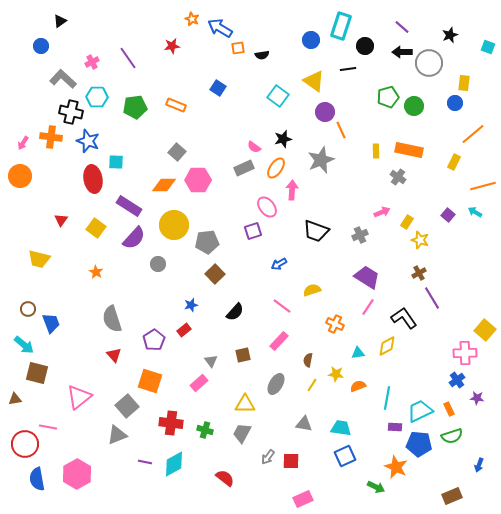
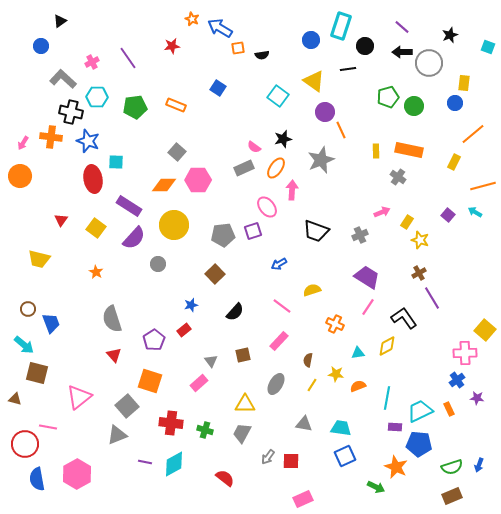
gray pentagon at (207, 242): moved 16 px right, 7 px up
brown triangle at (15, 399): rotated 24 degrees clockwise
green semicircle at (452, 436): moved 31 px down
